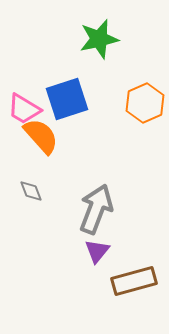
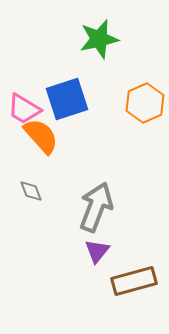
gray arrow: moved 2 px up
